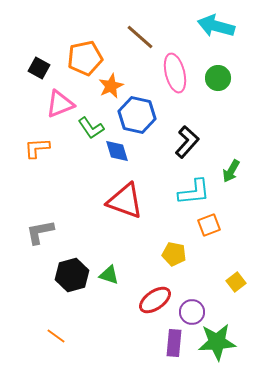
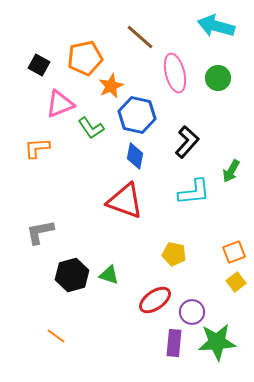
black square: moved 3 px up
blue diamond: moved 18 px right, 5 px down; rotated 28 degrees clockwise
orange square: moved 25 px right, 27 px down
